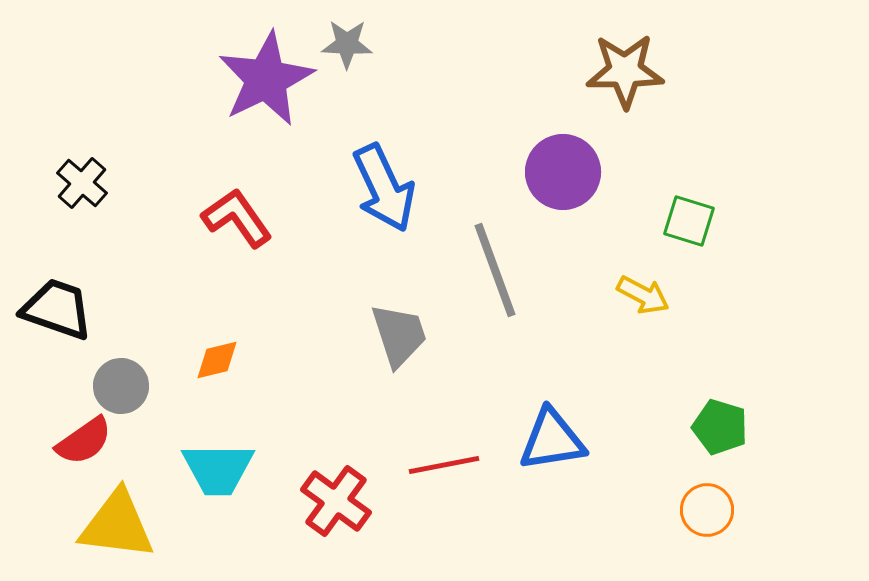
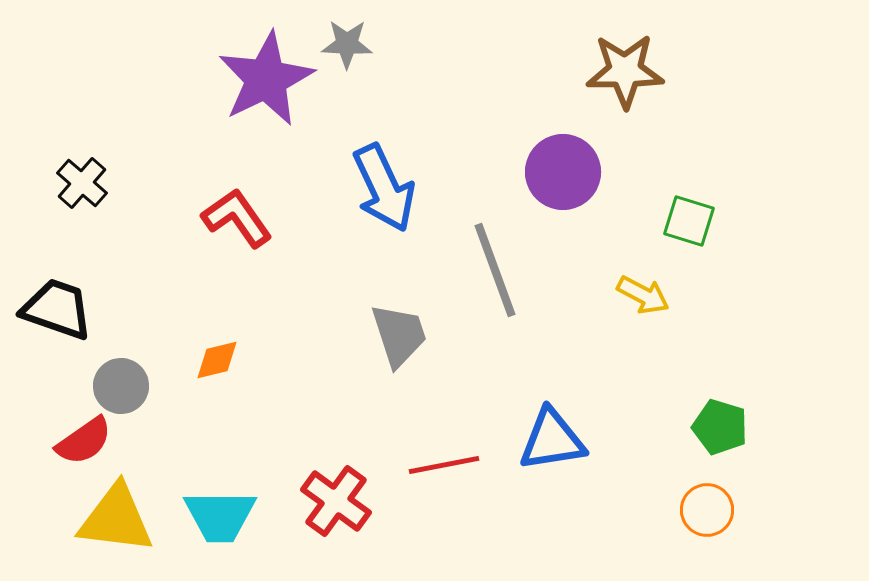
cyan trapezoid: moved 2 px right, 47 px down
yellow triangle: moved 1 px left, 6 px up
